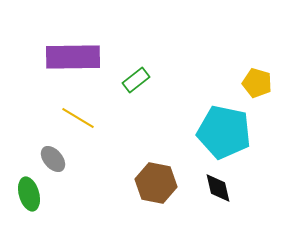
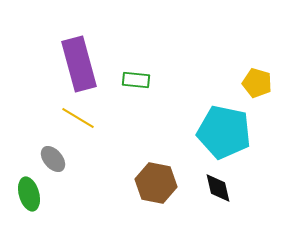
purple rectangle: moved 6 px right, 7 px down; rotated 76 degrees clockwise
green rectangle: rotated 44 degrees clockwise
